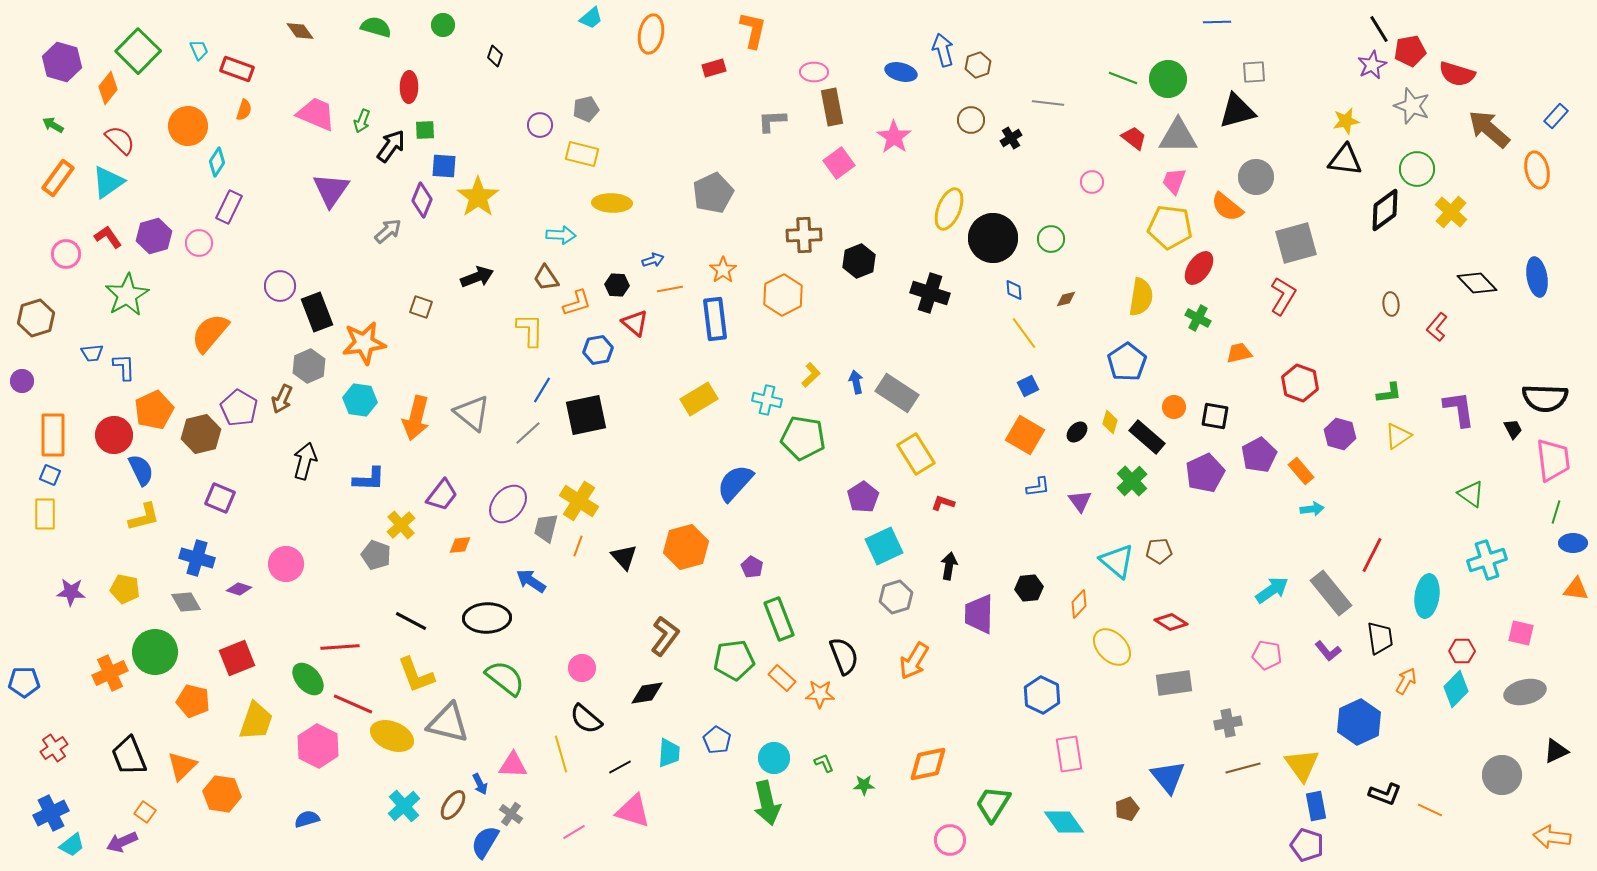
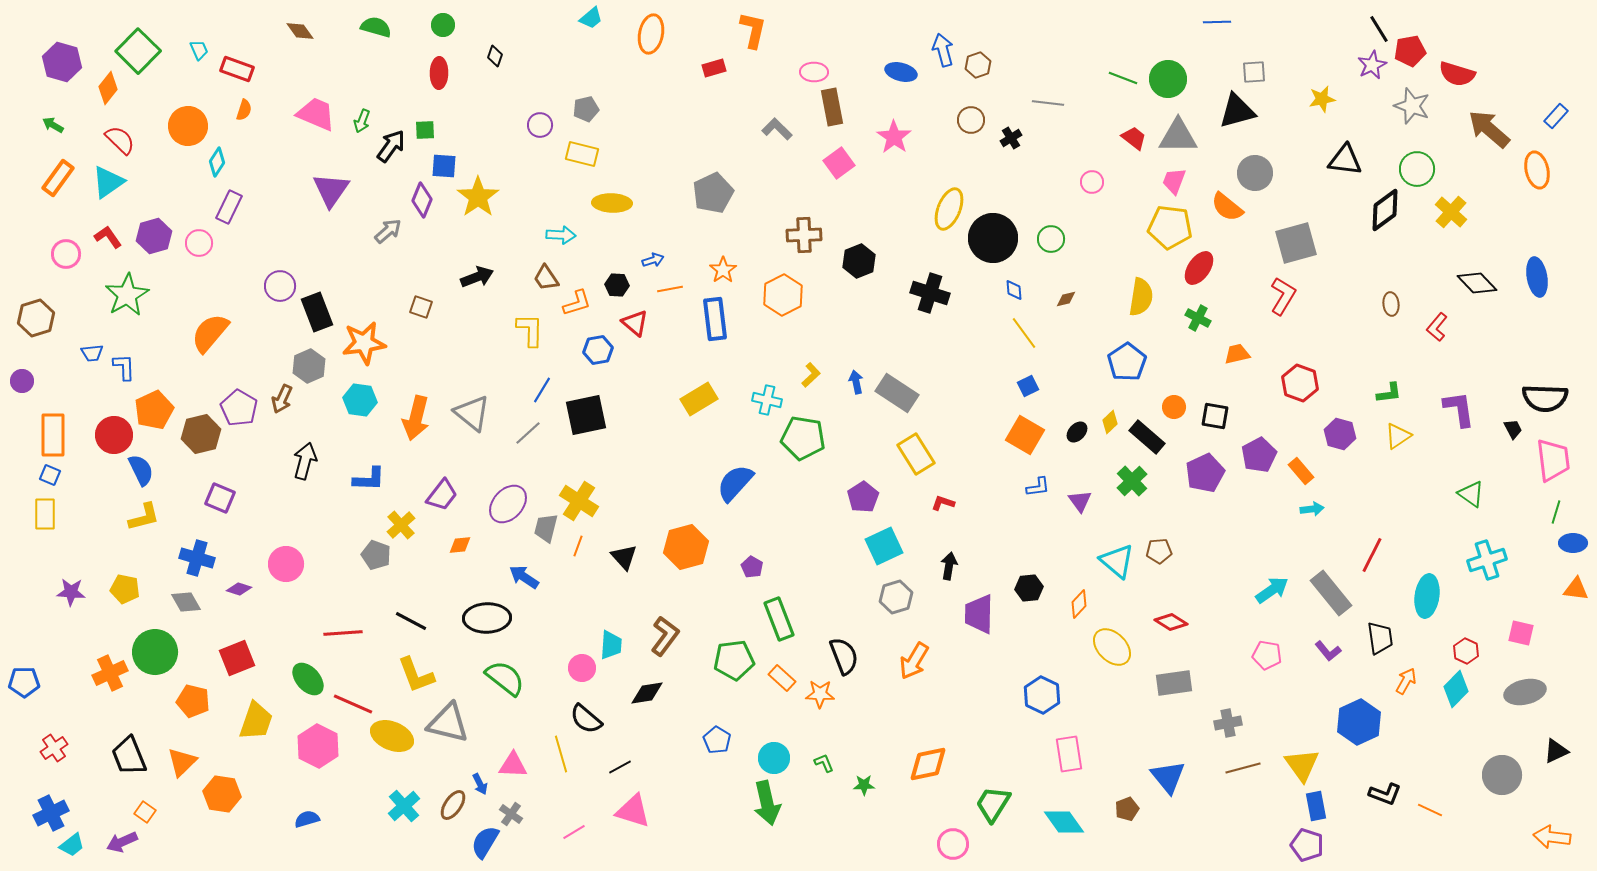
red ellipse at (409, 87): moved 30 px right, 14 px up
gray L-shape at (772, 121): moved 5 px right, 8 px down; rotated 48 degrees clockwise
yellow star at (1346, 121): moved 24 px left, 22 px up
gray circle at (1256, 177): moved 1 px left, 4 px up
orange trapezoid at (1239, 353): moved 2 px left, 1 px down
yellow diamond at (1110, 422): rotated 30 degrees clockwise
blue arrow at (531, 581): moved 7 px left, 4 px up
red line at (340, 647): moved 3 px right, 14 px up
red hexagon at (1462, 651): moved 4 px right; rotated 25 degrees clockwise
cyan trapezoid at (669, 753): moved 58 px left, 108 px up
orange triangle at (182, 766): moved 4 px up
pink circle at (950, 840): moved 3 px right, 4 px down
